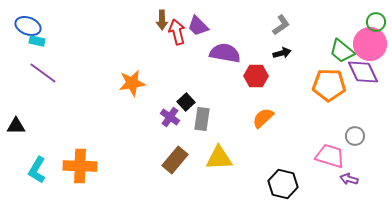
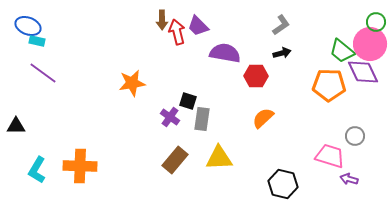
black square: moved 2 px right, 1 px up; rotated 30 degrees counterclockwise
